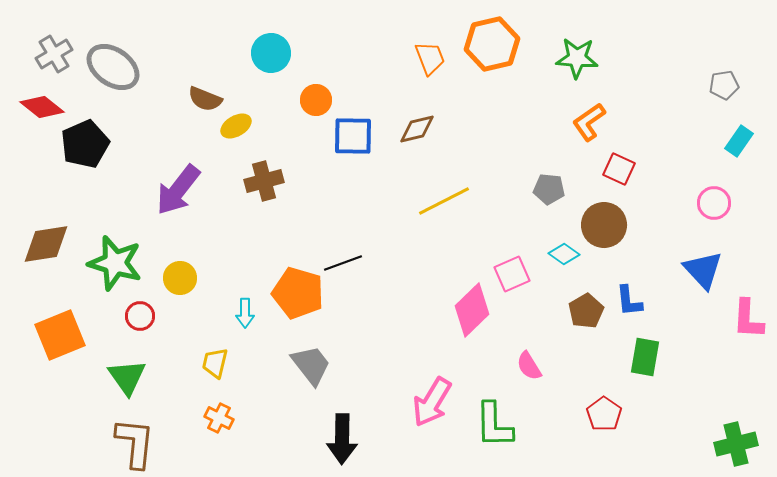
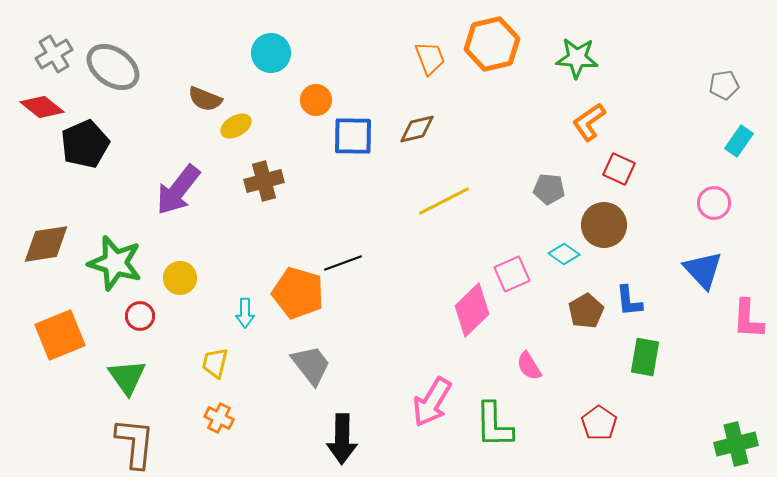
red pentagon at (604, 414): moved 5 px left, 9 px down
